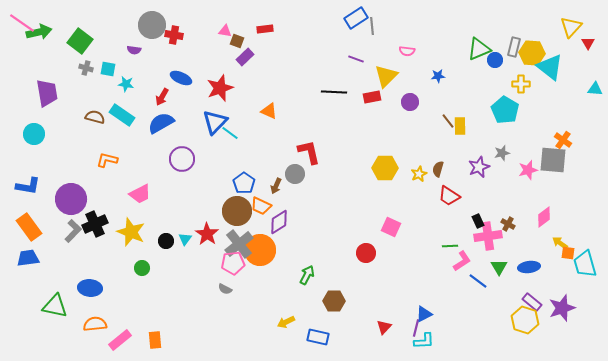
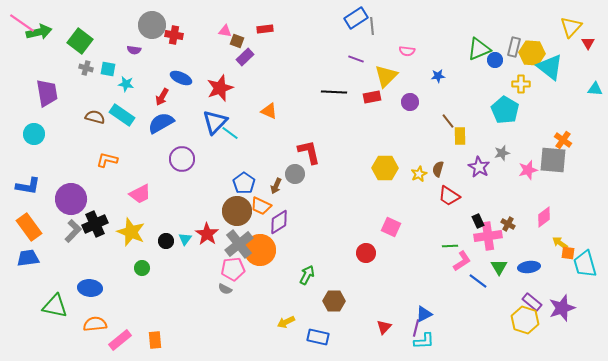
yellow rectangle at (460, 126): moved 10 px down
purple star at (479, 167): rotated 20 degrees counterclockwise
pink pentagon at (233, 263): moved 6 px down
